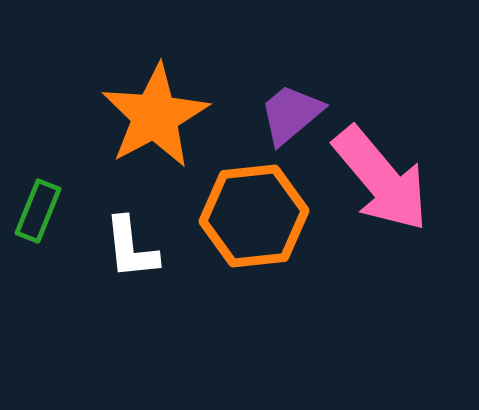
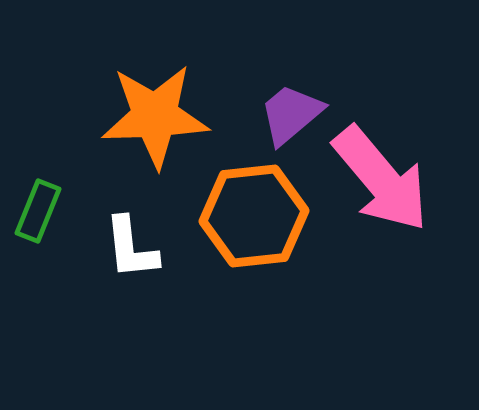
orange star: rotated 26 degrees clockwise
